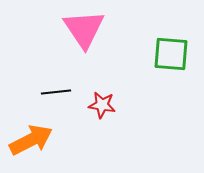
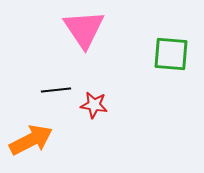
black line: moved 2 px up
red star: moved 8 px left
